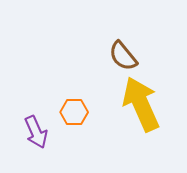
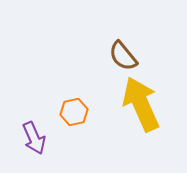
orange hexagon: rotated 12 degrees counterclockwise
purple arrow: moved 2 px left, 6 px down
